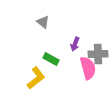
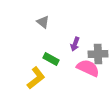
pink semicircle: rotated 50 degrees counterclockwise
